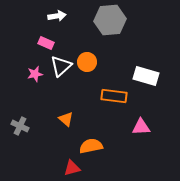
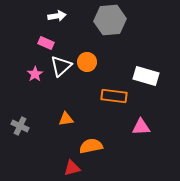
pink star: rotated 21 degrees counterclockwise
orange triangle: rotated 49 degrees counterclockwise
